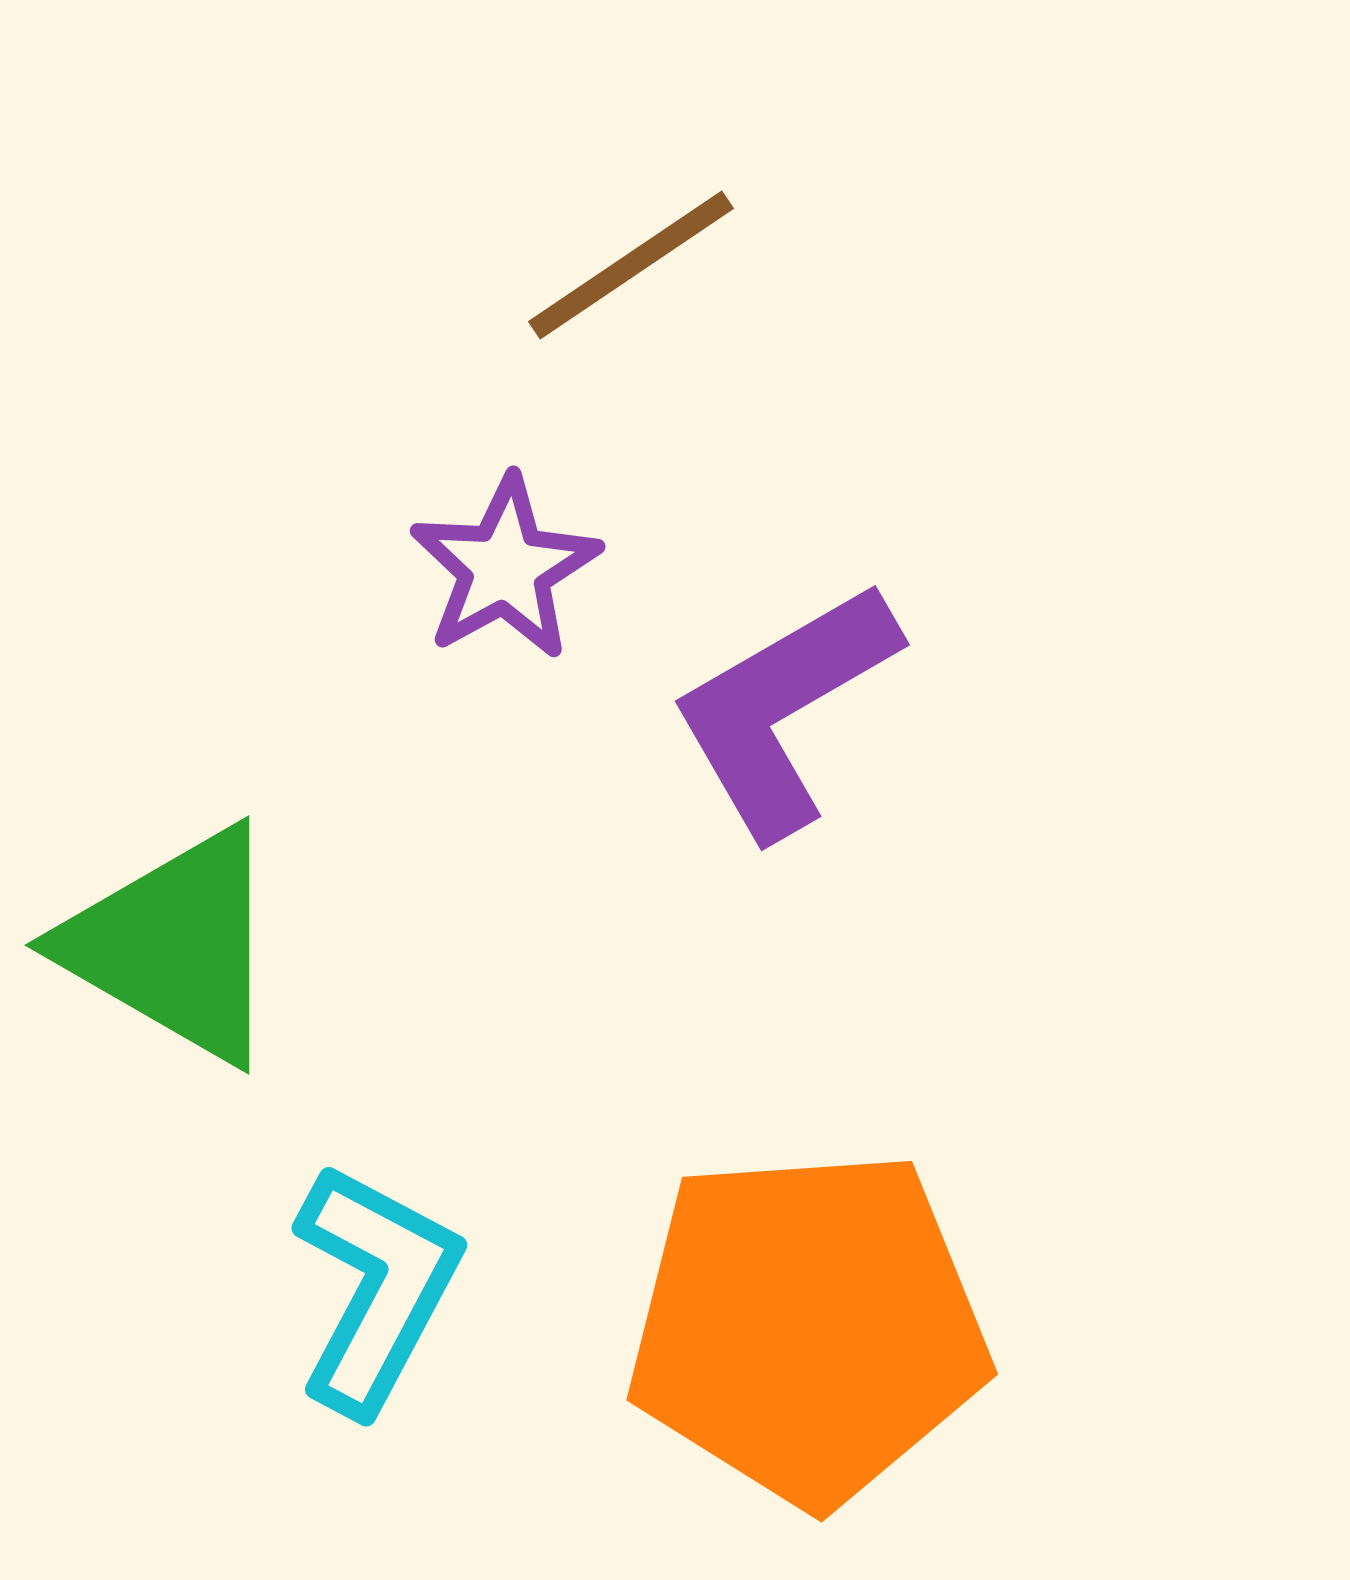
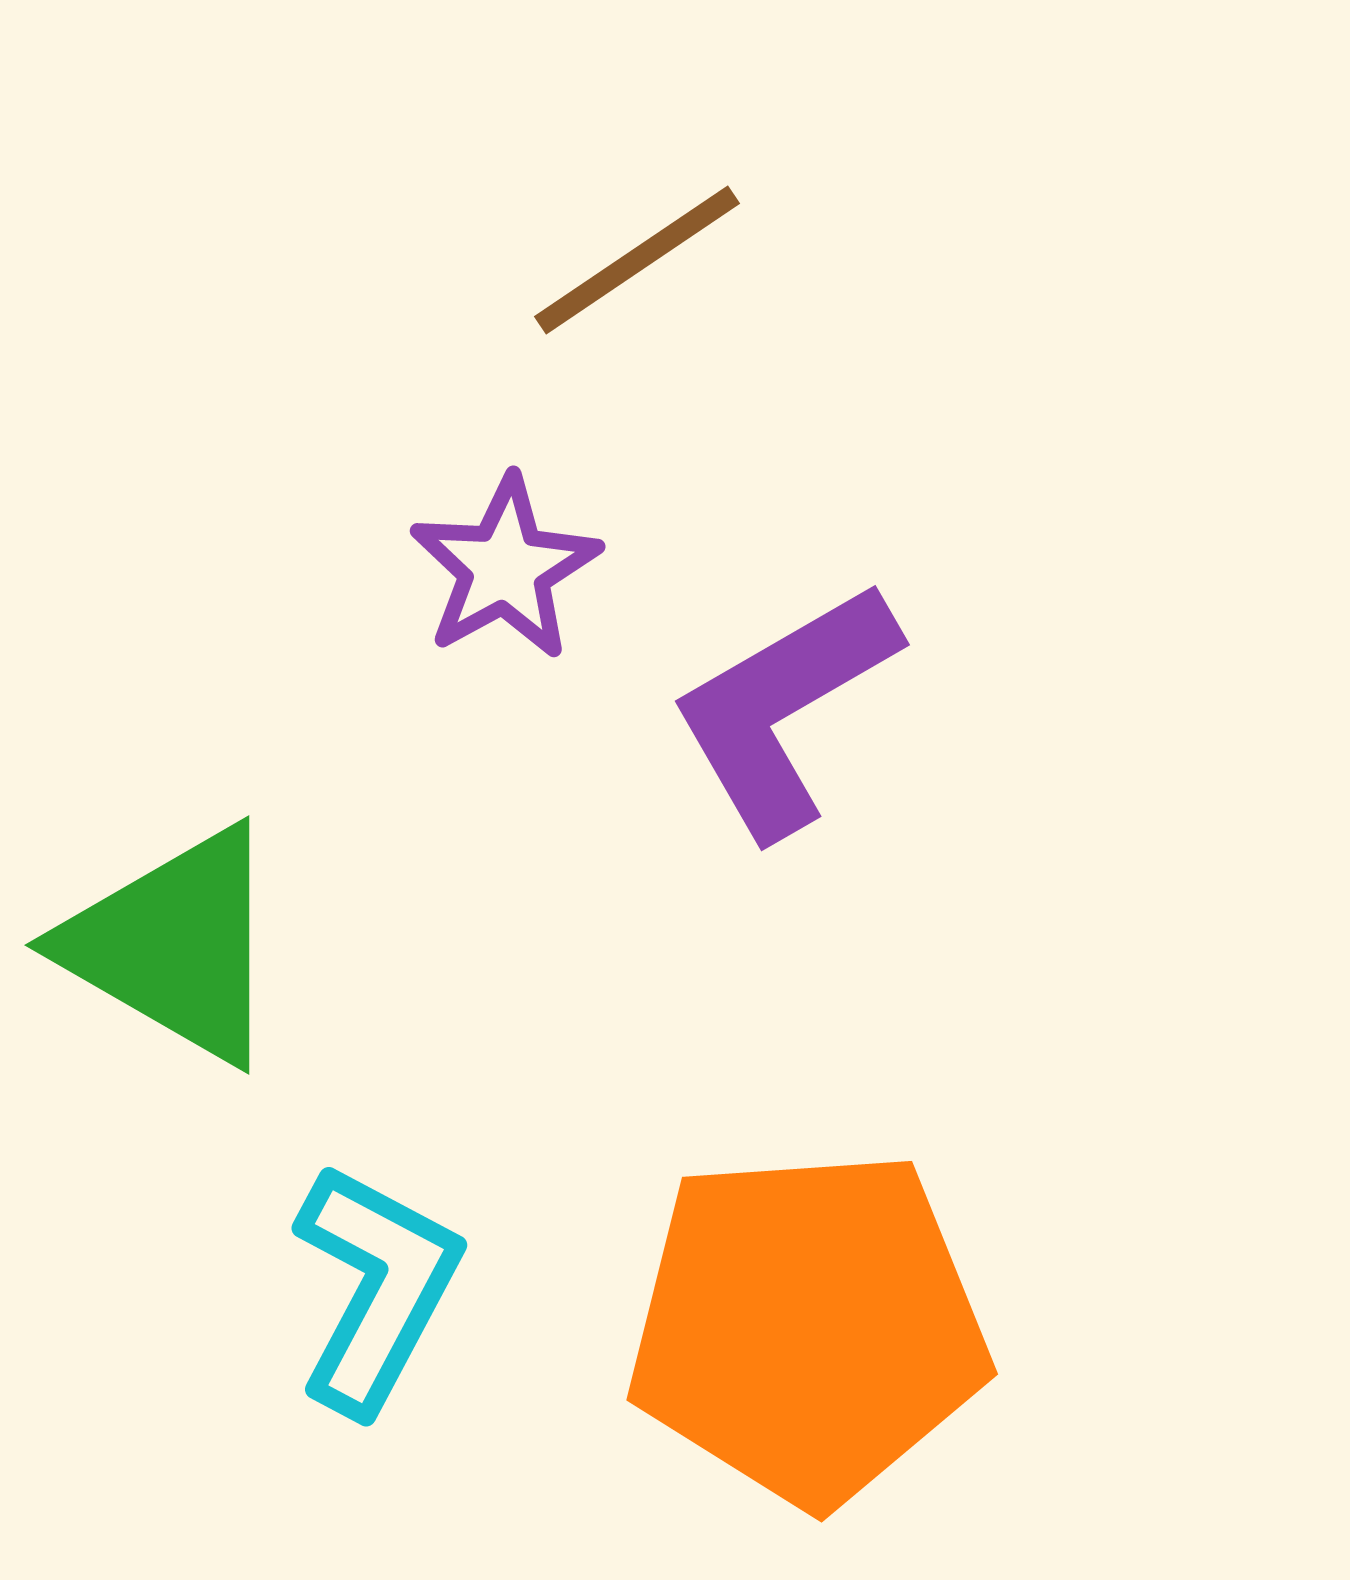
brown line: moved 6 px right, 5 px up
